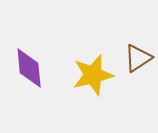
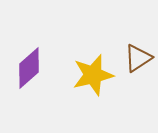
purple diamond: rotated 54 degrees clockwise
